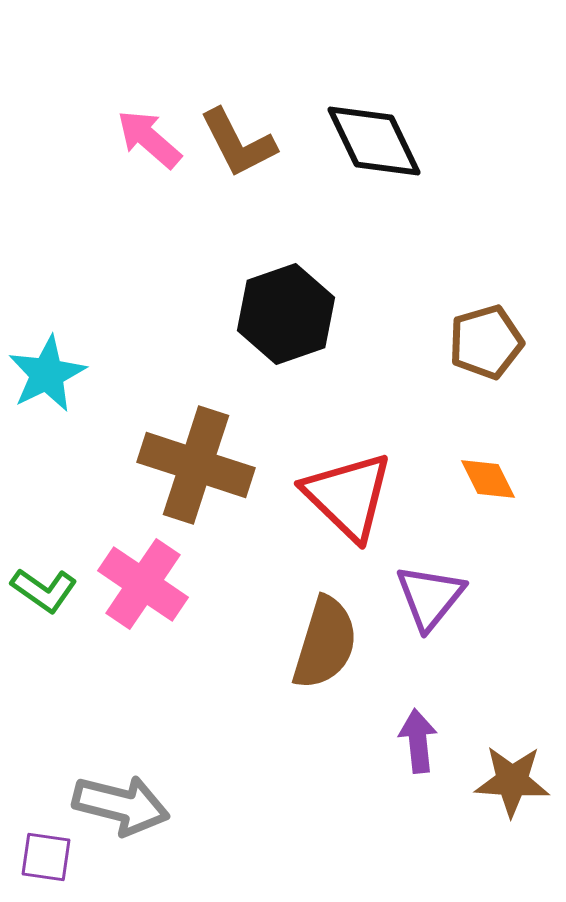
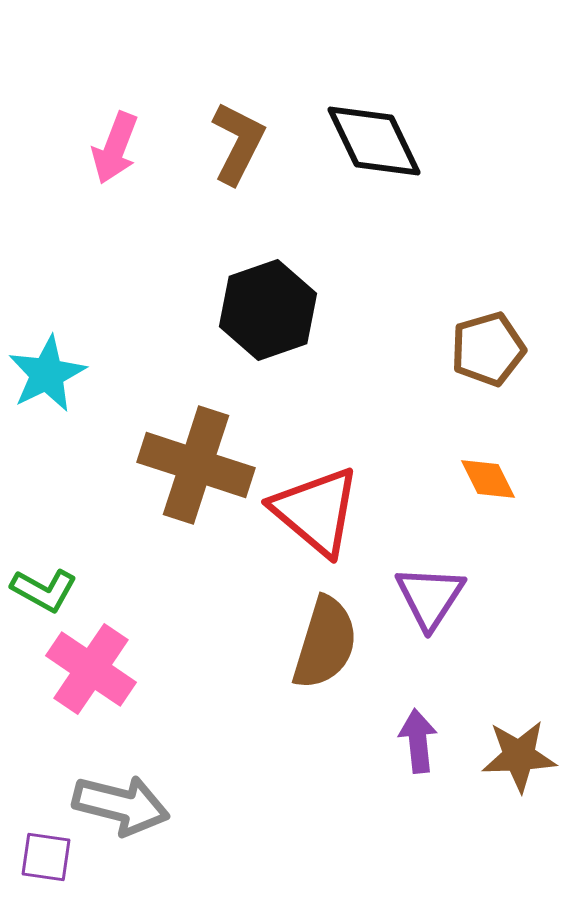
pink arrow: moved 34 px left, 9 px down; rotated 110 degrees counterclockwise
brown L-shape: rotated 126 degrees counterclockwise
black hexagon: moved 18 px left, 4 px up
brown pentagon: moved 2 px right, 7 px down
red triangle: moved 32 px left, 15 px down; rotated 4 degrees counterclockwise
pink cross: moved 52 px left, 85 px down
green L-shape: rotated 6 degrees counterclockwise
purple triangle: rotated 6 degrees counterclockwise
brown star: moved 7 px right, 25 px up; rotated 6 degrees counterclockwise
